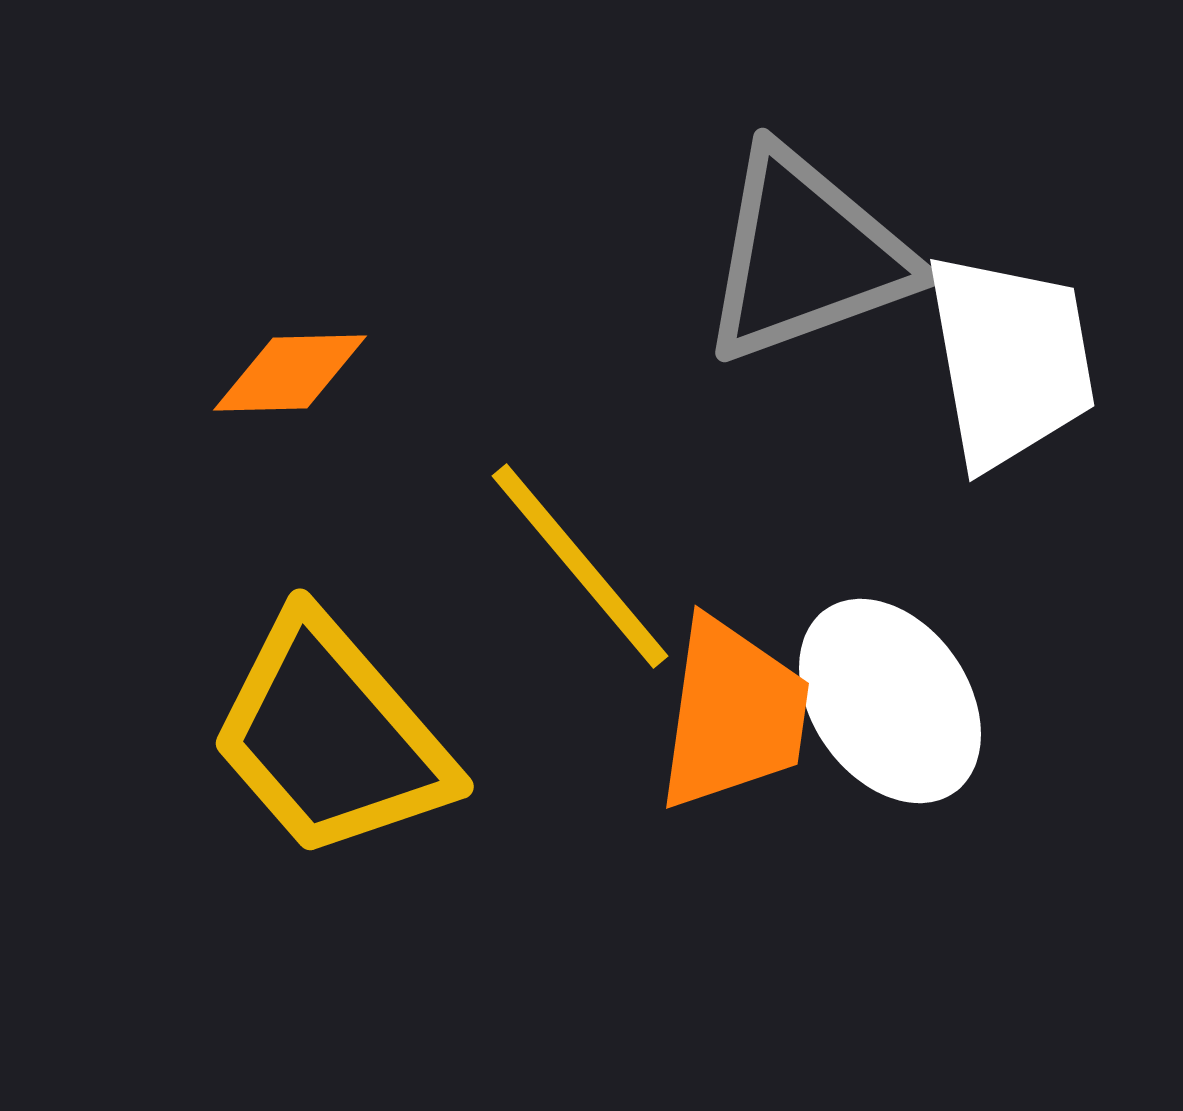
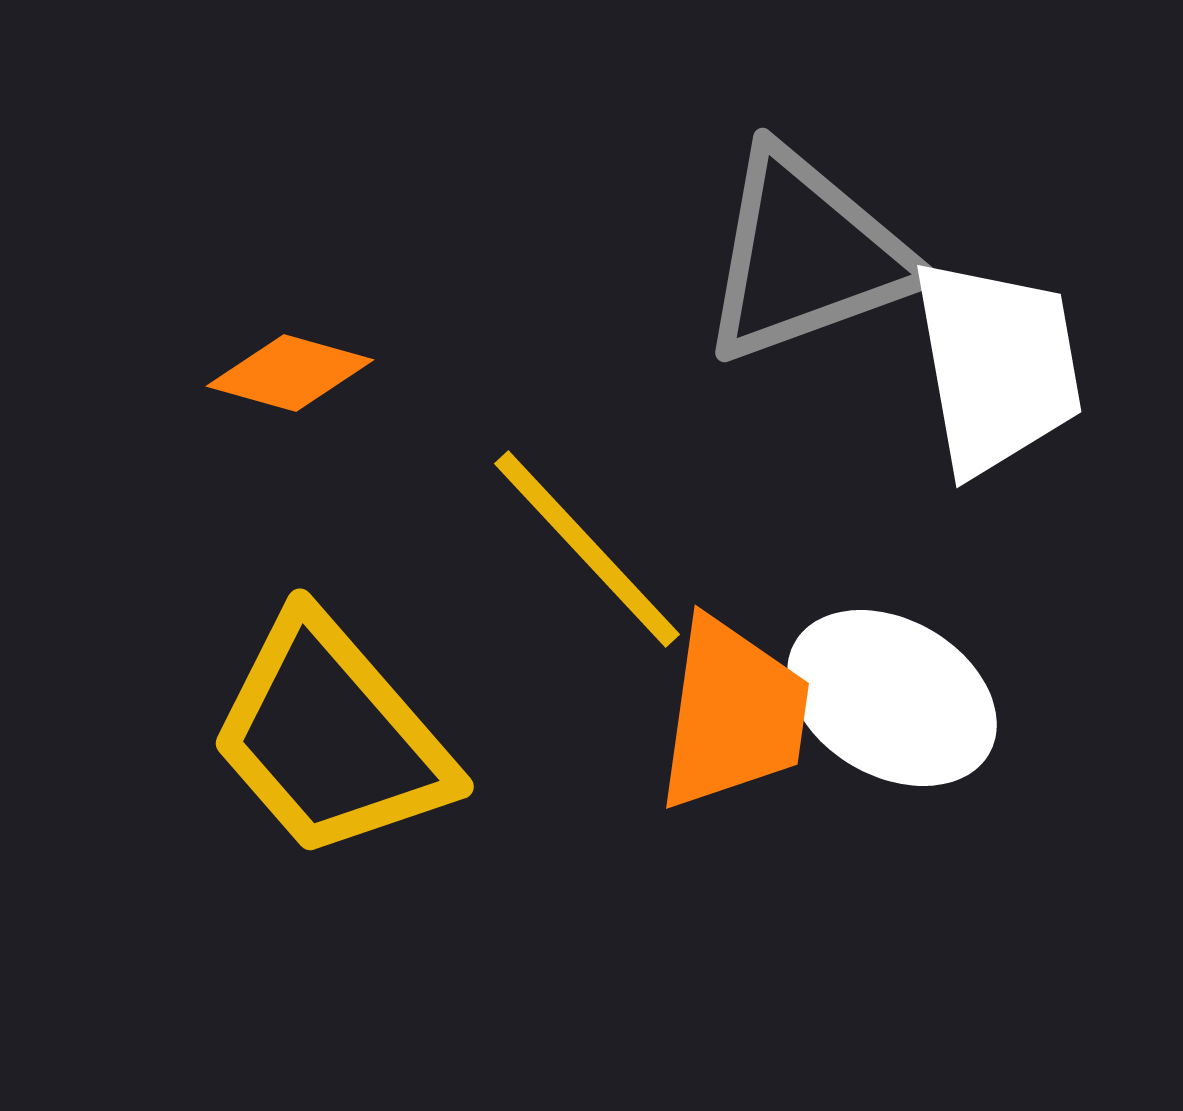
white trapezoid: moved 13 px left, 6 px down
orange diamond: rotated 17 degrees clockwise
yellow line: moved 7 px right, 17 px up; rotated 3 degrees counterclockwise
white ellipse: moved 2 px right, 3 px up; rotated 25 degrees counterclockwise
